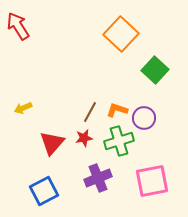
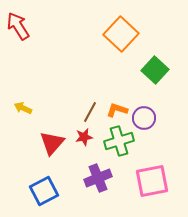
yellow arrow: rotated 48 degrees clockwise
red star: moved 1 px up
